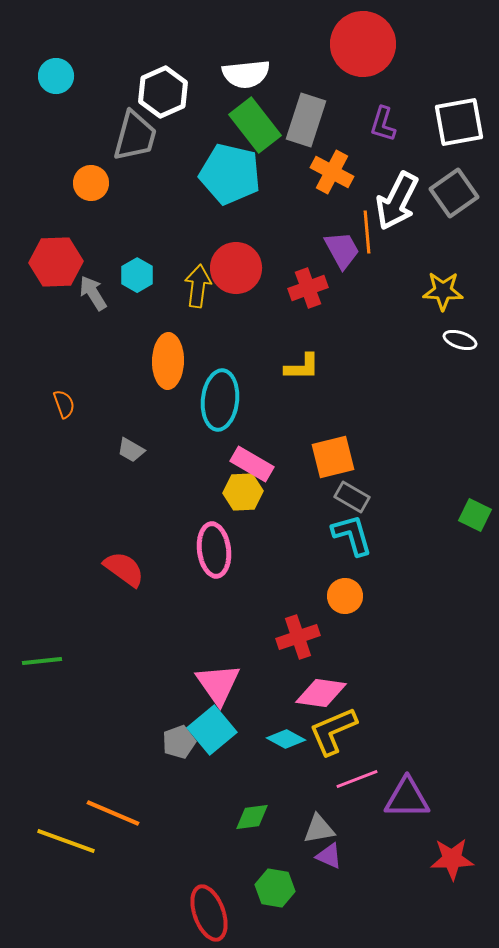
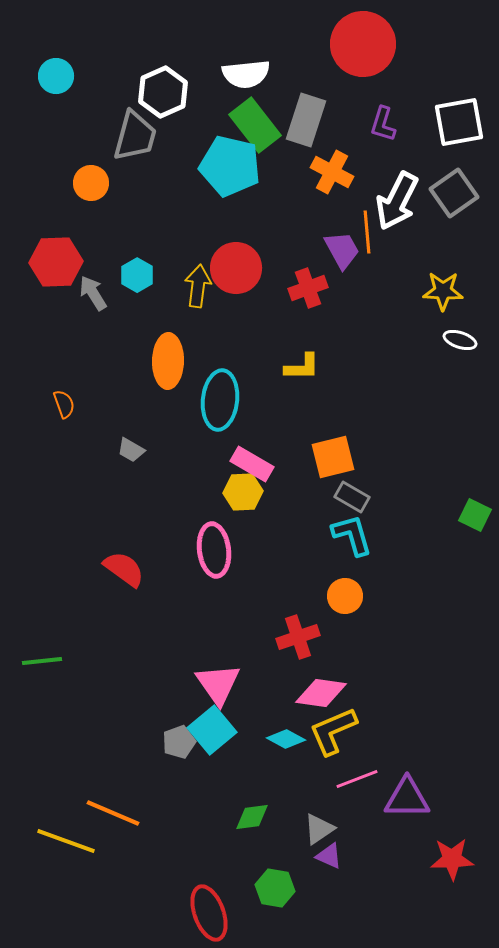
cyan pentagon at (230, 174): moved 8 px up
gray triangle at (319, 829): rotated 24 degrees counterclockwise
